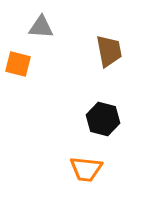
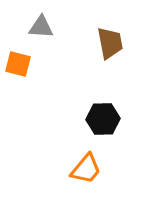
brown trapezoid: moved 1 px right, 8 px up
black hexagon: rotated 16 degrees counterclockwise
orange trapezoid: rotated 56 degrees counterclockwise
